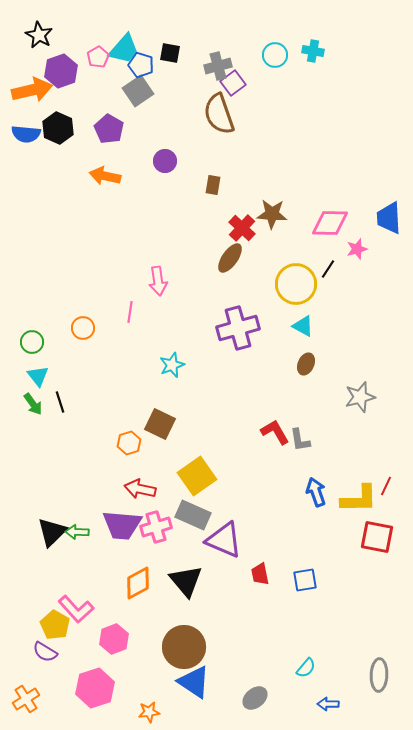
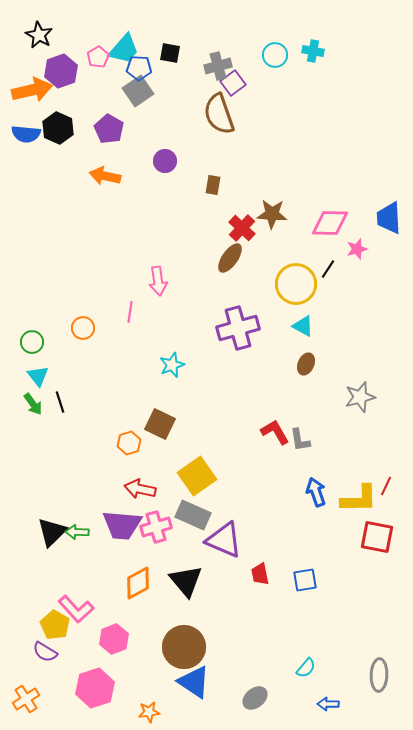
blue pentagon at (141, 65): moved 2 px left, 3 px down; rotated 15 degrees counterclockwise
